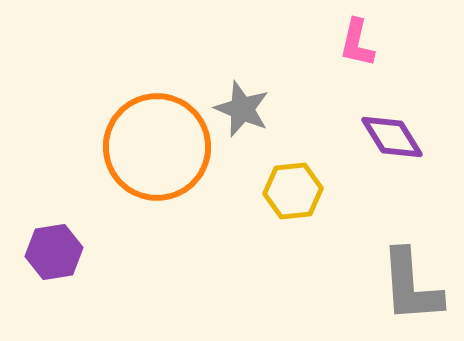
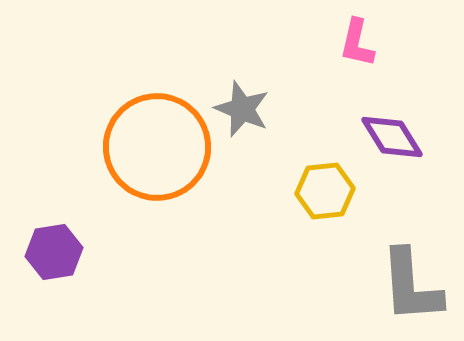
yellow hexagon: moved 32 px right
